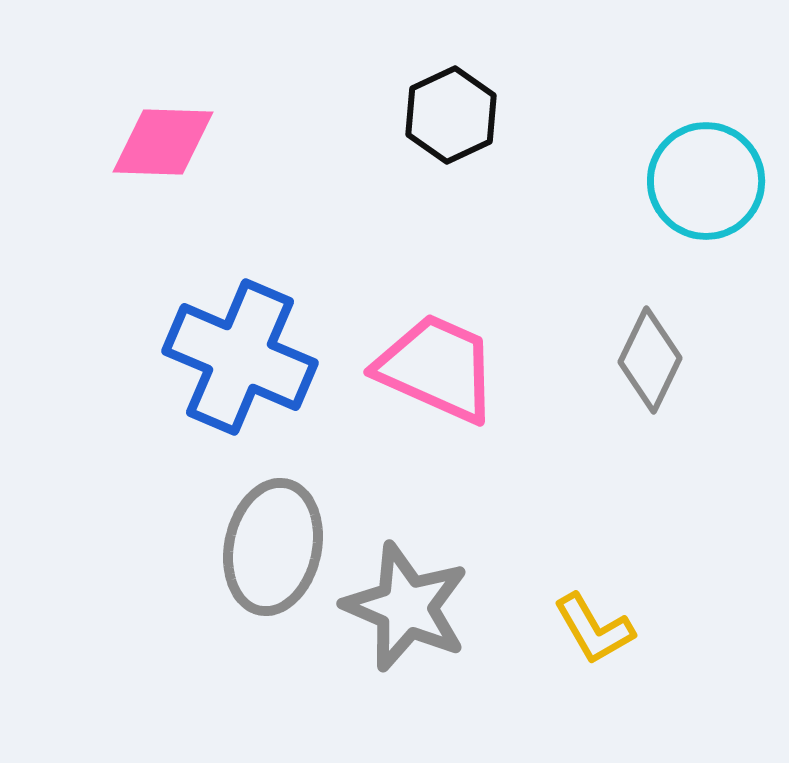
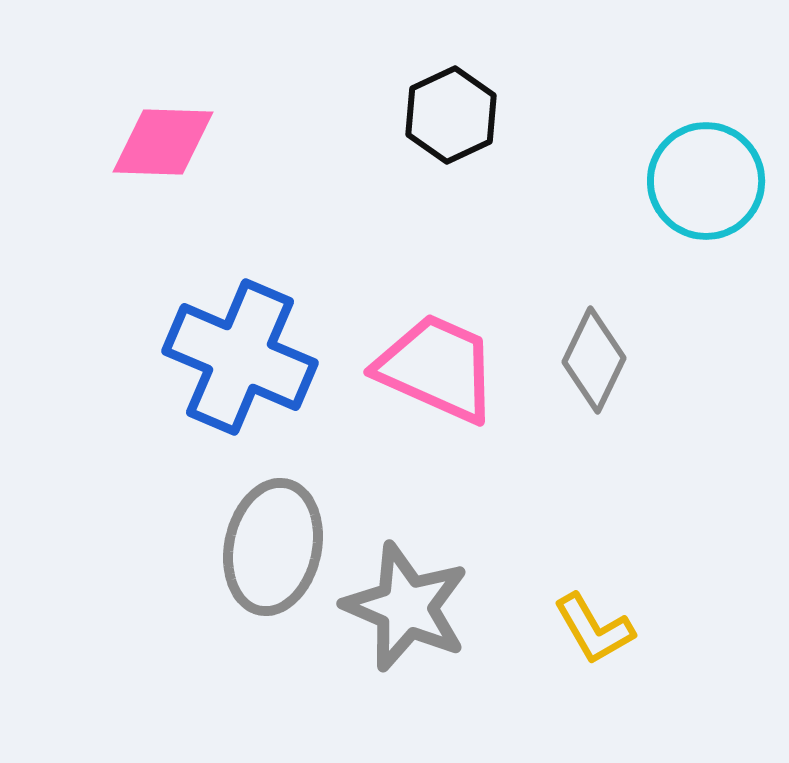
gray diamond: moved 56 px left
